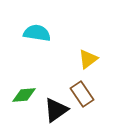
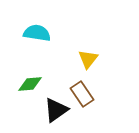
yellow triangle: rotated 15 degrees counterclockwise
green diamond: moved 6 px right, 11 px up
